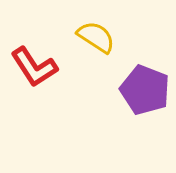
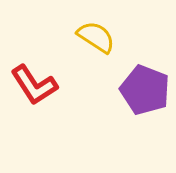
red L-shape: moved 18 px down
